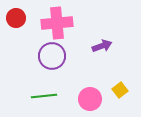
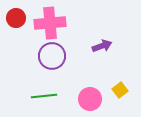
pink cross: moved 7 px left
